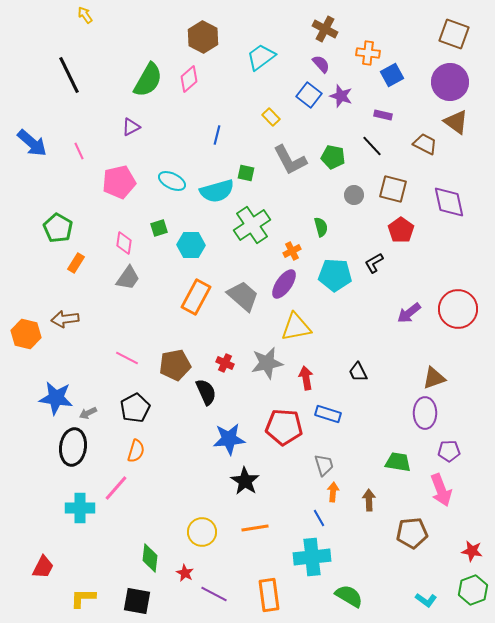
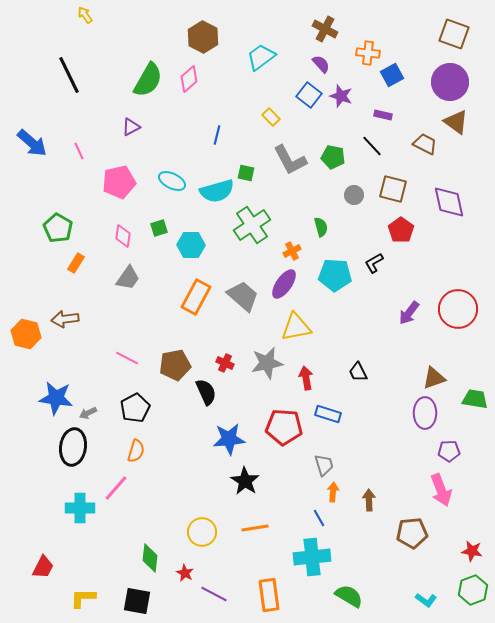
pink diamond at (124, 243): moved 1 px left, 7 px up
purple arrow at (409, 313): rotated 15 degrees counterclockwise
green trapezoid at (398, 462): moved 77 px right, 63 px up
